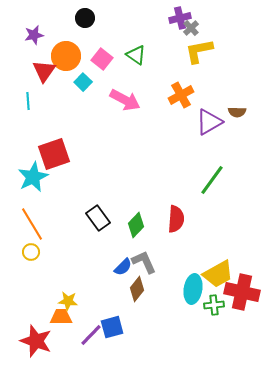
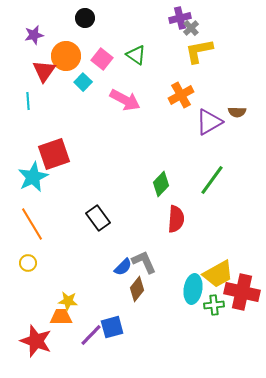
green diamond: moved 25 px right, 41 px up
yellow circle: moved 3 px left, 11 px down
